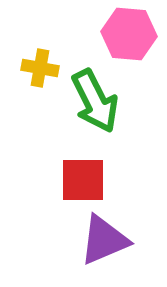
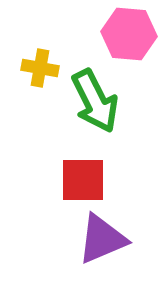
purple triangle: moved 2 px left, 1 px up
